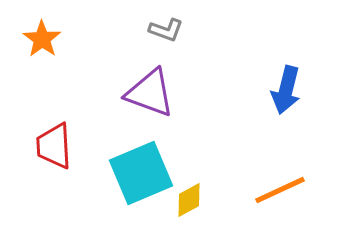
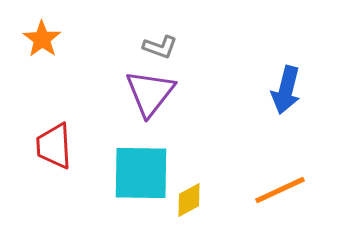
gray L-shape: moved 6 px left, 17 px down
purple triangle: rotated 48 degrees clockwise
cyan square: rotated 24 degrees clockwise
